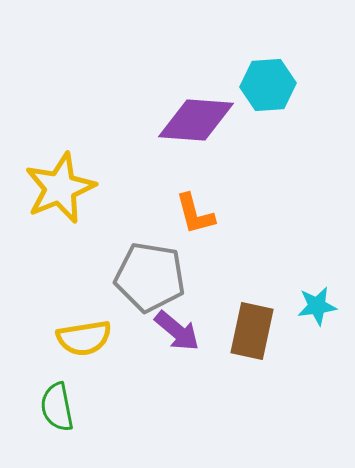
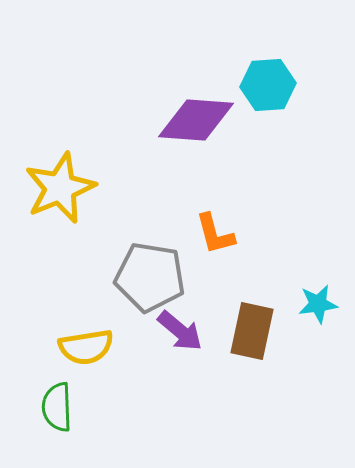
orange L-shape: moved 20 px right, 20 px down
cyan star: moved 1 px right, 2 px up
purple arrow: moved 3 px right
yellow semicircle: moved 2 px right, 9 px down
green semicircle: rotated 9 degrees clockwise
